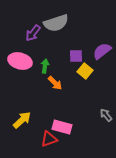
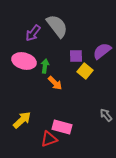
gray semicircle: moved 1 px right, 3 px down; rotated 110 degrees counterclockwise
pink ellipse: moved 4 px right
